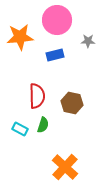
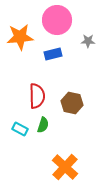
blue rectangle: moved 2 px left, 1 px up
